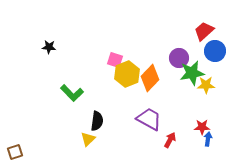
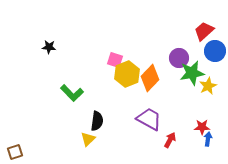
yellow star: moved 2 px right, 1 px down; rotated 24 degrees counterclockwise
